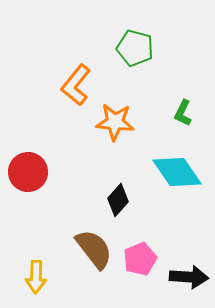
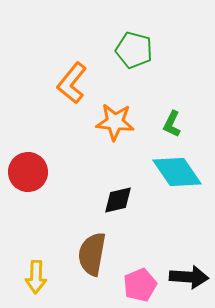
green pentagon: moved 1 px left, 2 px down
orange L-shape: moved 4 px left, 2 px up
green L-shape: moved 11 px left, 11 px down
black diamond: rotated 36 degrees clockwise
brown semicircle: moved 2 px left, 5 px down; rotated 132 degrees counterclockwise
pink pentagon: moved 26 px down
